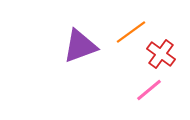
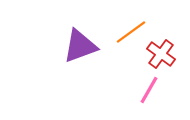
pink line: rotated 20 degrees counterclockwise
